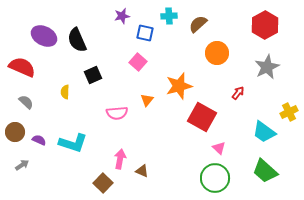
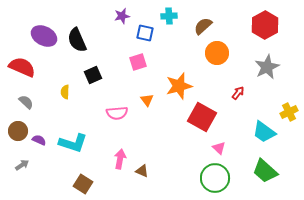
brown semicircle: moved 5 px right, 2 px down
pink square: rotated 30 degrees clockwise
orange triangle: rotated 16 degrees counterclockwise
brown circle: moved 3 px right, 1 px up
brown square: moved 20 px left, 1 px down; rotated 12 degrees counterclockwise
